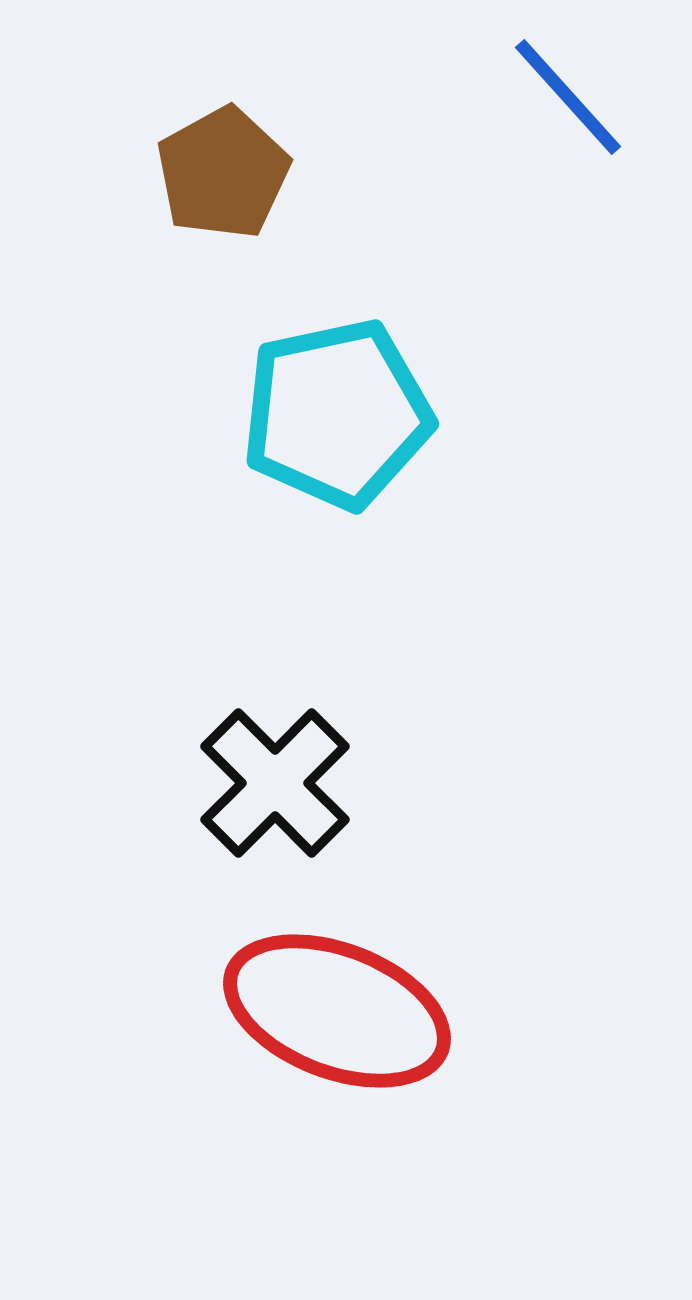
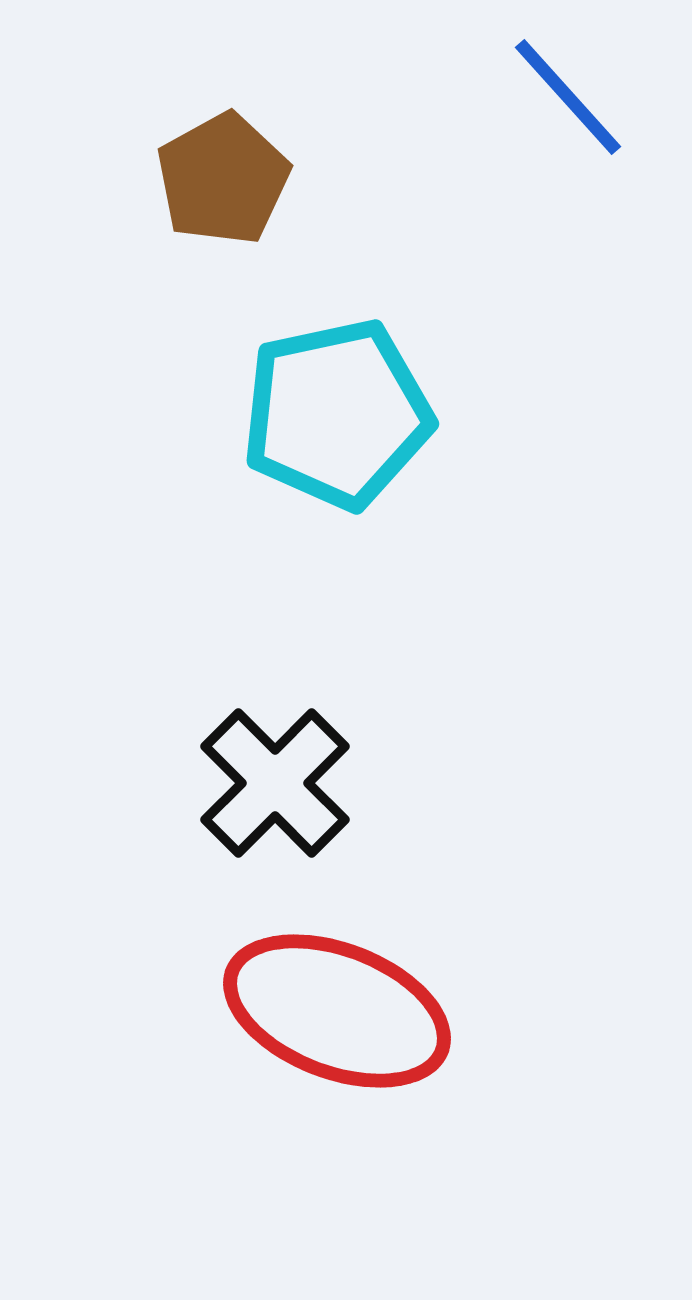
brown pentagon: moved 6 px down
